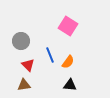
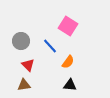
blue line: moved 9 px up; rotated 21 degrees counterclockwise
